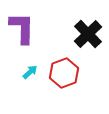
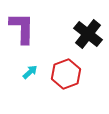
black cross: rotated 8 degrees counterclockwise
red hexagon: moved 2 px right, 1 px down
